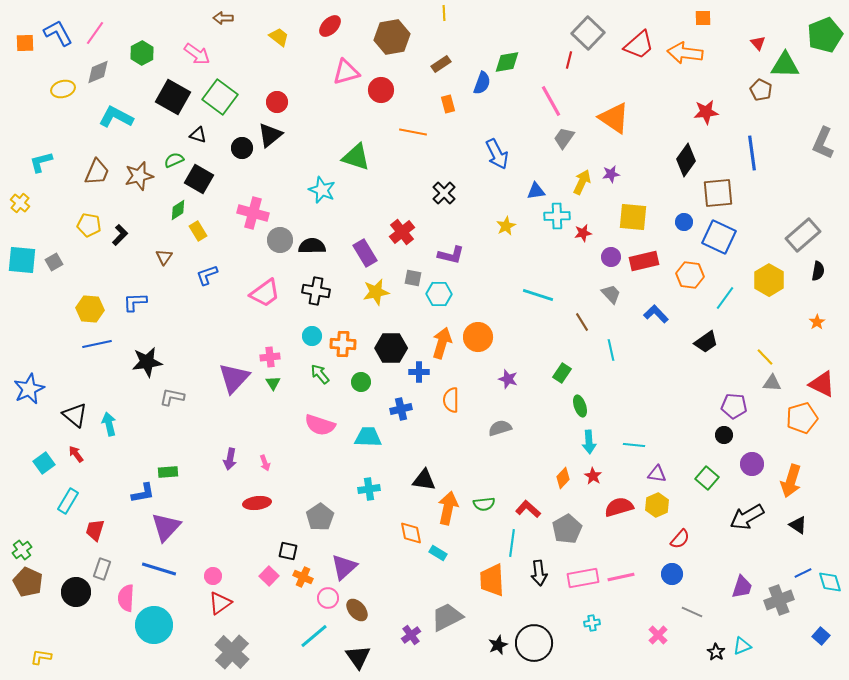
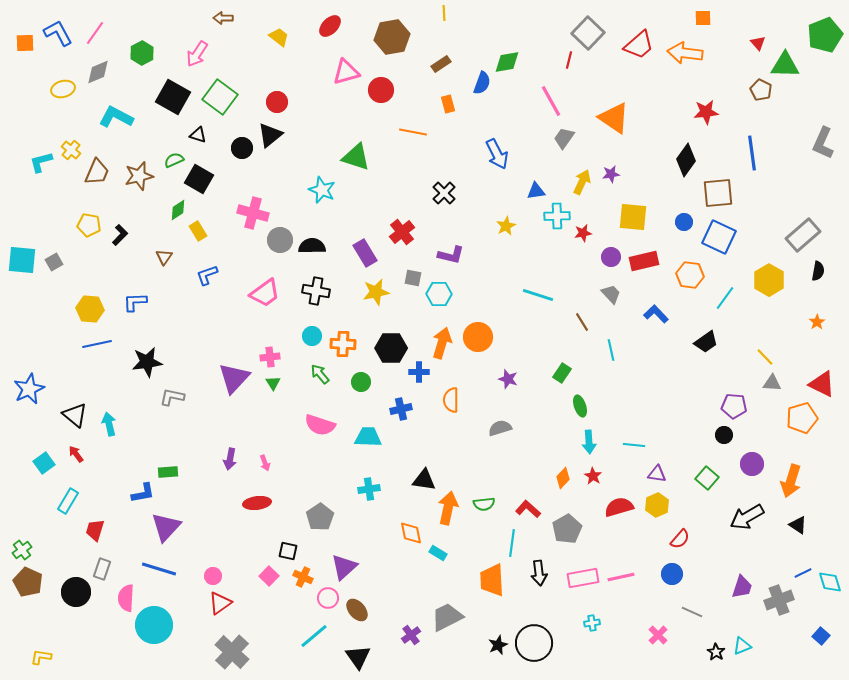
pink arrow at (197, 54): rotated 88 degrees clockwise
yellow cross at (20, 203): moved 51 px right, 53 px up
